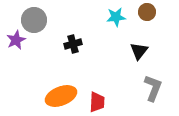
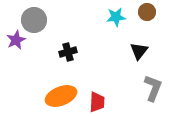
black cross: moved 5 px left, 8 px down
